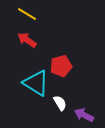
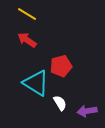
purple arrow: moved 3 px right, 4 px up; rotated 36 degrees counterclockwise
